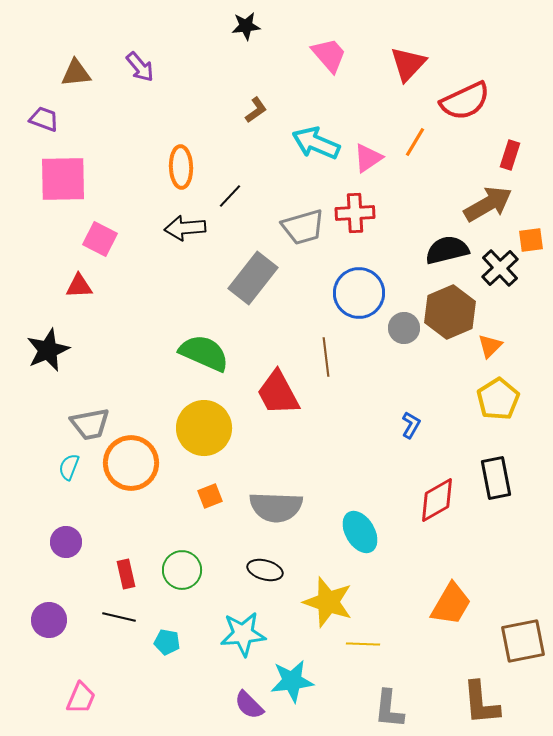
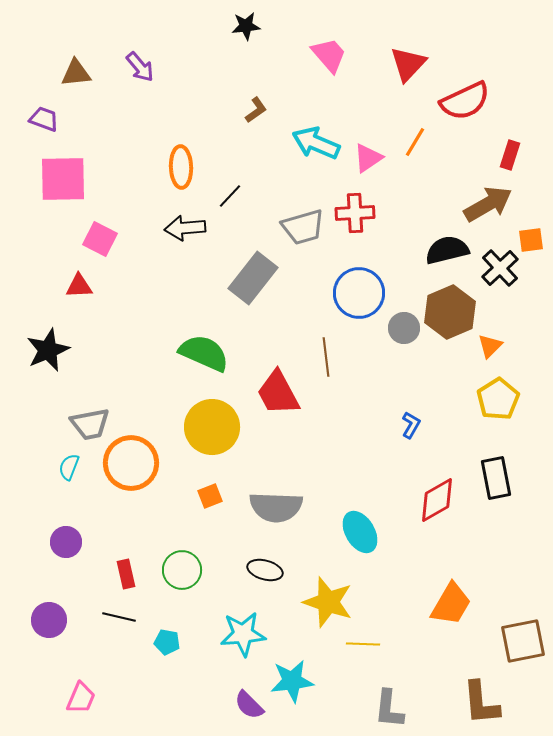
yellow circle at (204, 428): moved 8 px right, 1 px up
